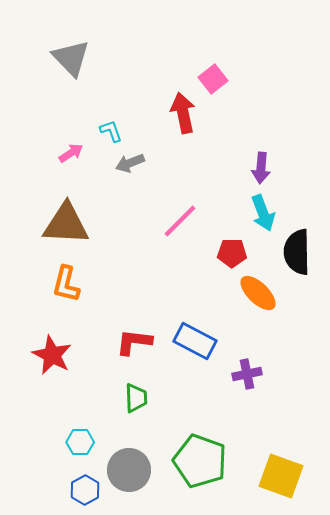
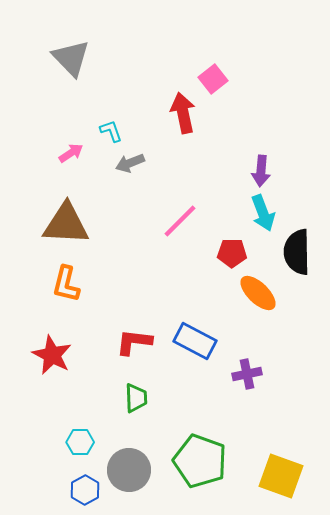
purple arrow: moved 3 px down
